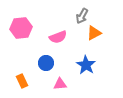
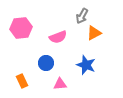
blue star: rotated 12 degrees counterclockwise
